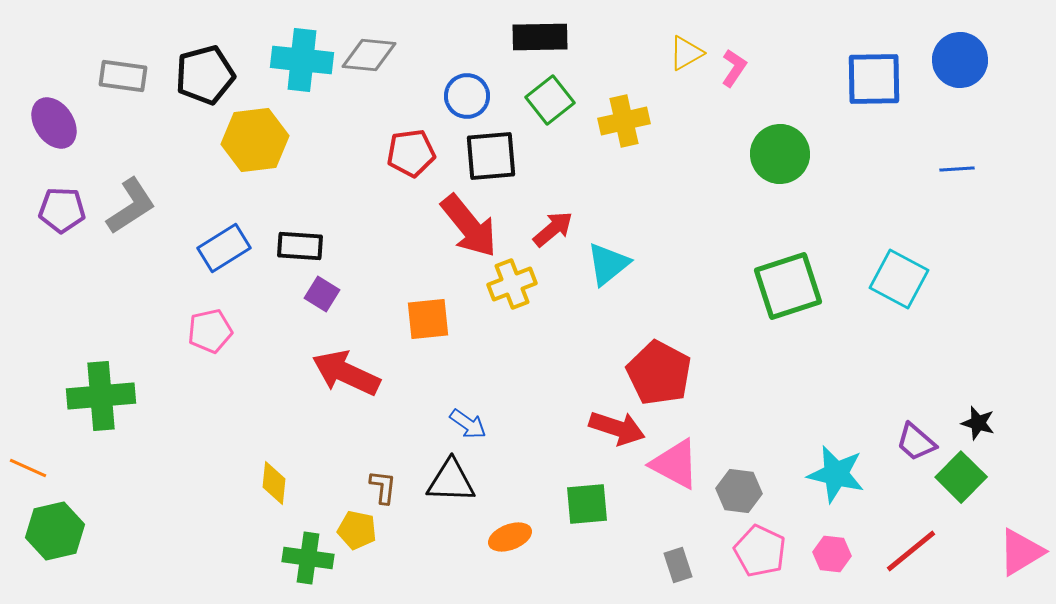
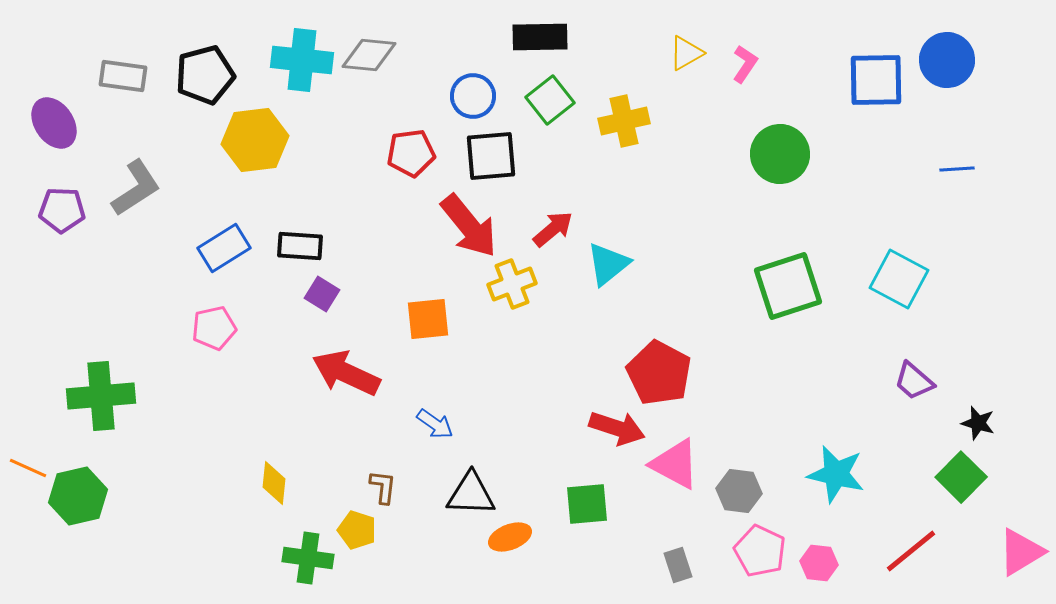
blue circle at (960, 60): moved 13 px left
pink L-shape at (734, 68): moved 11 px right, 4 px up
blue square at (874, 79): moved 2 px right, 1 px down
blue circle at (467, 96): moved 6 px right
gray L-shape at (131, 206): moved 5 px right, 18 px up
pink pentagon at (210, 331): moved 4 px right, 3 px up
blue arrow at (468, 424): moved 33 px left
purple trapezoid at (916, 442): moved 2 px left, 61 px up
black triangle at (451, 481): moved 20 px right, 13 px down
yellow pentagon at (357, 530): rotated 6 degrees clockwise
green hexagon at (55, 531): moved 23 px right, 35 px up
pink hexagon at (832, 554): moved 13 px left, 9 px down
